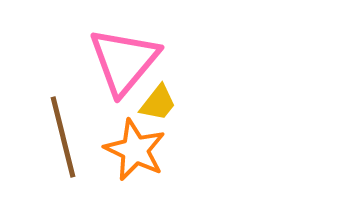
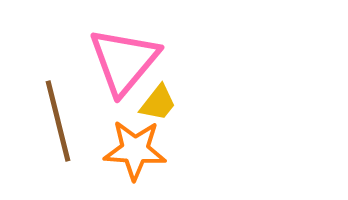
brown line: moved 5 px left, 16 px up
orange star: rotated 22 degrees counterclockwise
